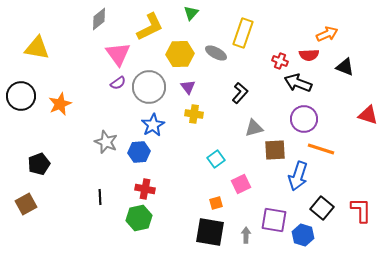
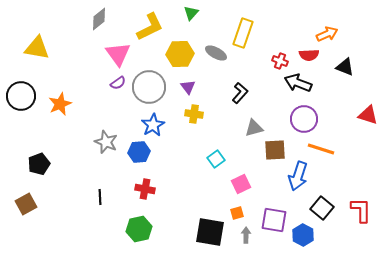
orange square at (216, 203): moved 21 px right, 10 px down
green hexagon at (139, 218): moved 11 px down
blue hexagon at (303, 235): rotated 10 degrees clockwise
